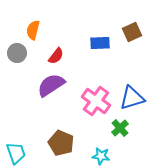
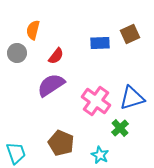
brown square: moved 2 px left, 2 px down
cyan star: moved 1 px left, 1 px up; rotated 18 degrees clockwise
